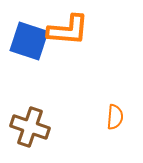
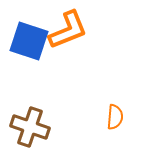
orange L-shape: rotated 27 degrees counterclockwise
